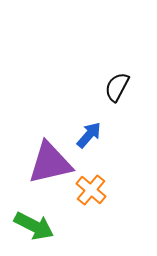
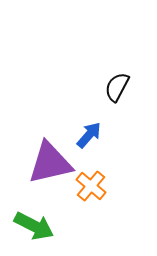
orange cross: moved 4 px up
